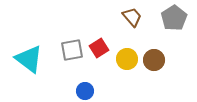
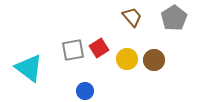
gray square: moved 1 px right
cyan triangle: moved 9 px down
